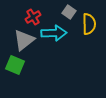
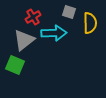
gray square: rotated 16 degrees counterclockwise
yellow semicircle: moved 1 px right, 1 px up
